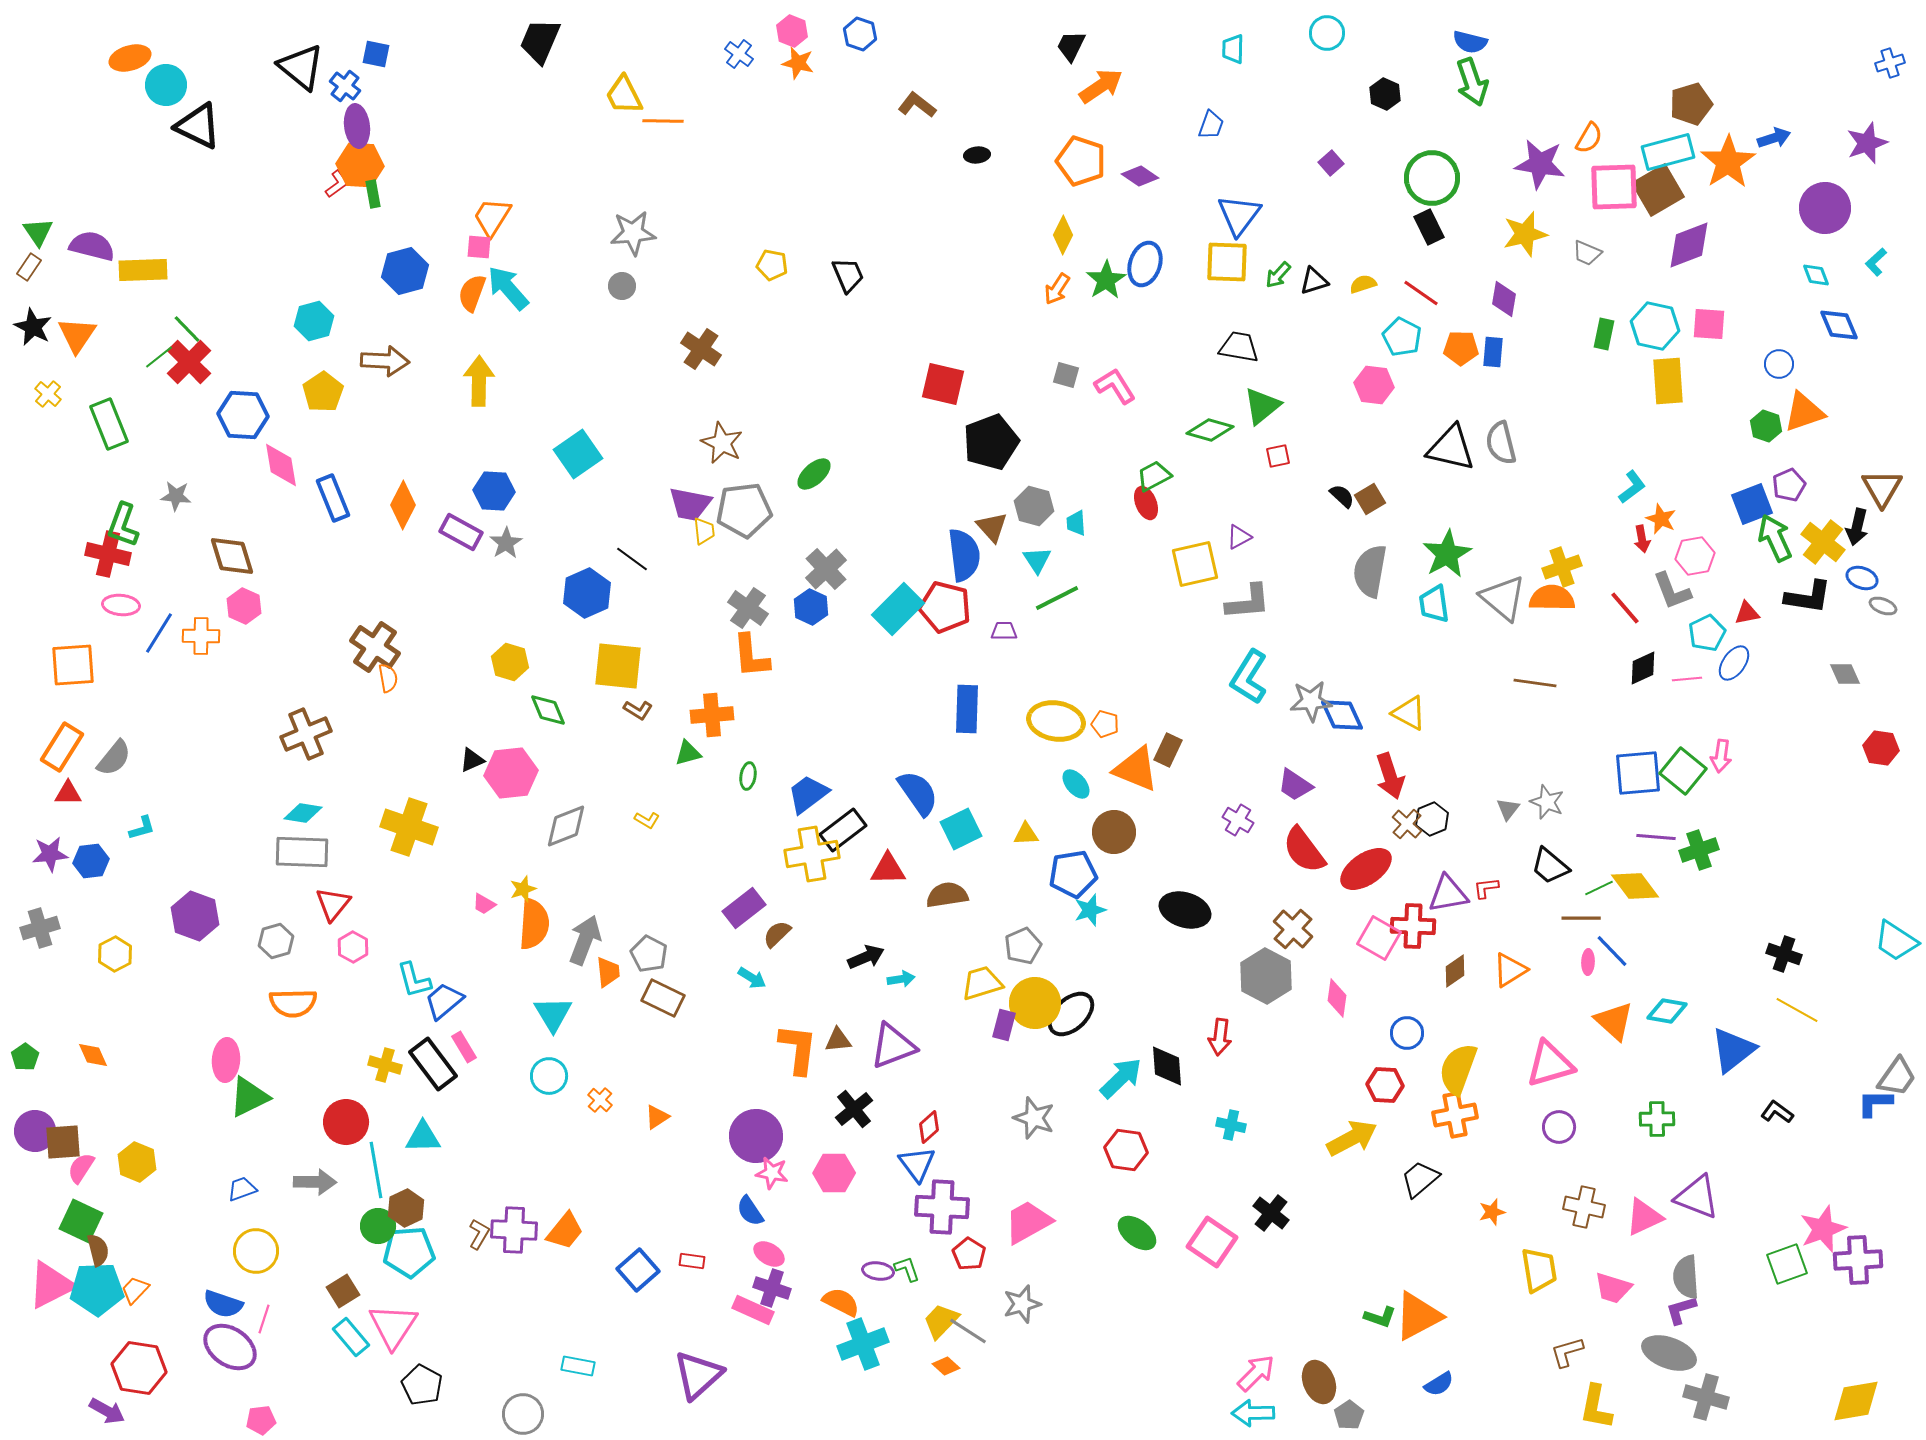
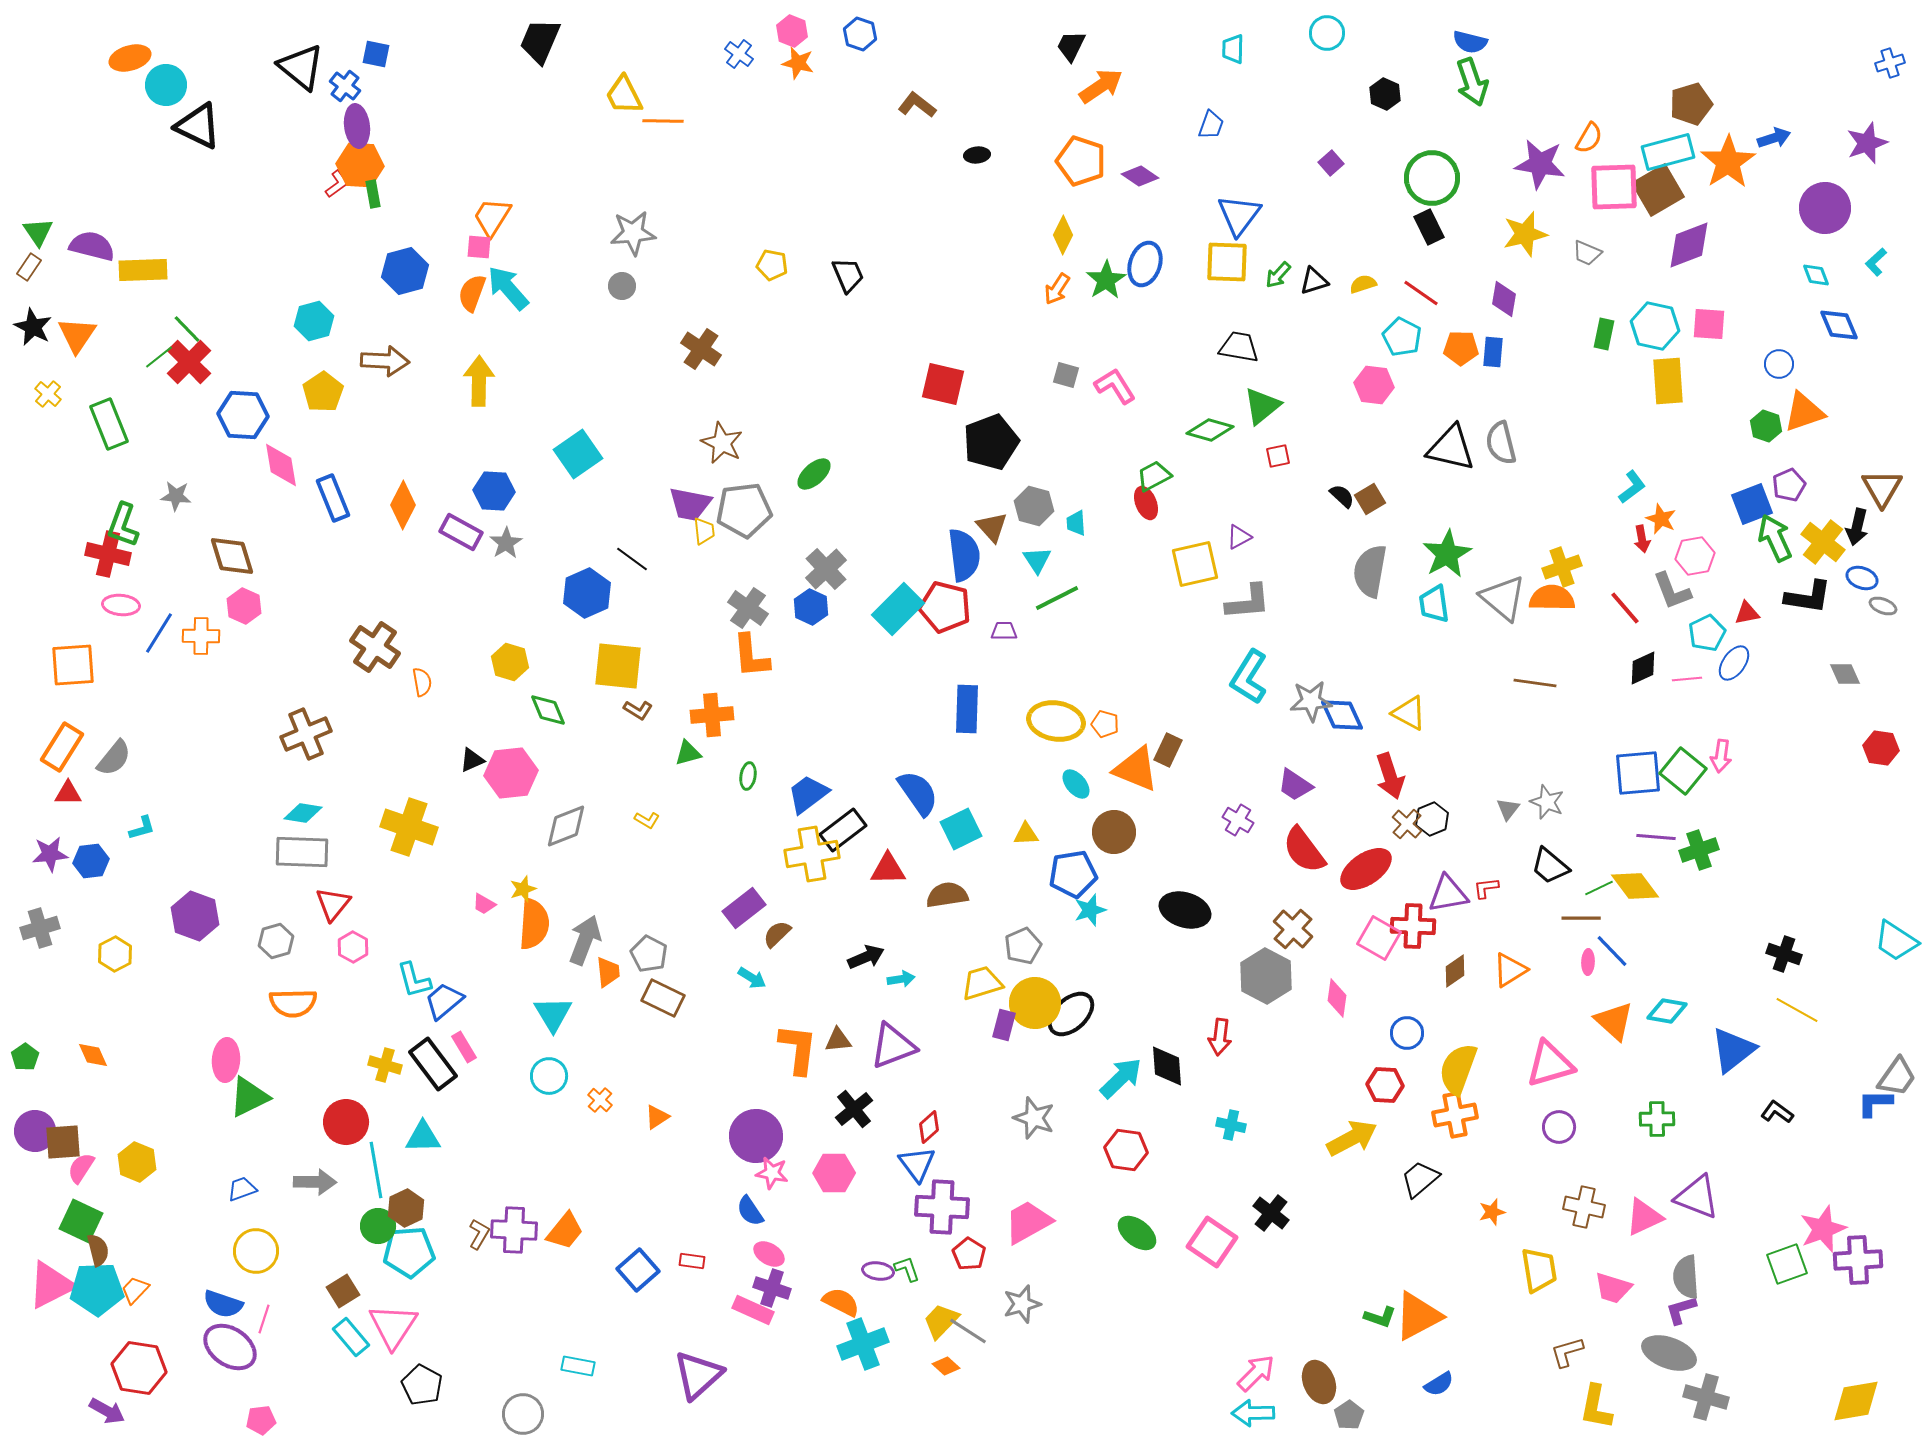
orange semicircle at (388, 678): moved 34 px right, 4 px down
